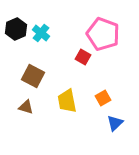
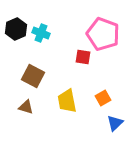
cyan cross: rotated 18 degrees counterclockwise
red square: rotated 21 degrees counterclockwise
